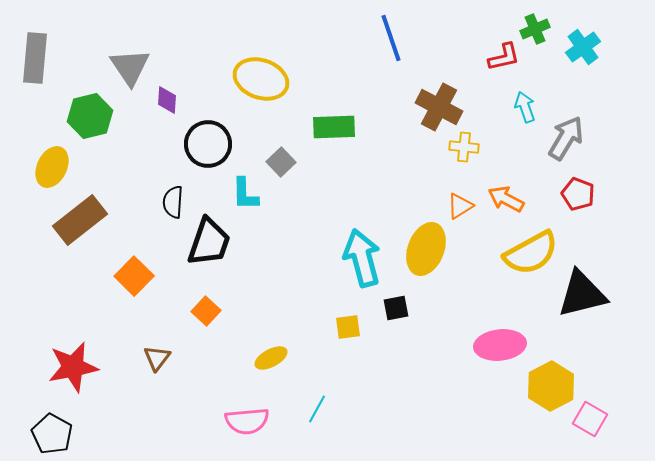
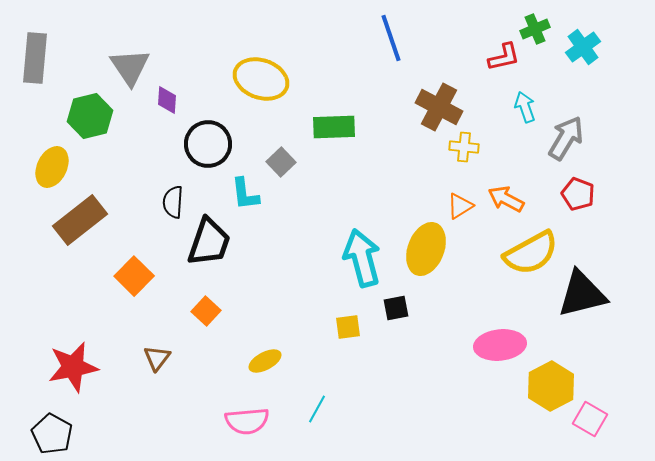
cyan L-shape at (245, 194): rotated 6 degrees counterclockwise
yellow ellipse at (271, 358): moved 6 px left, 3 px down
